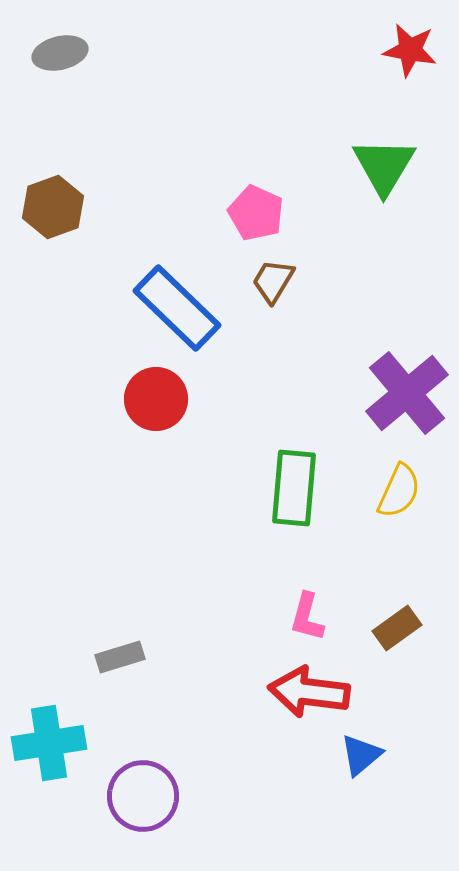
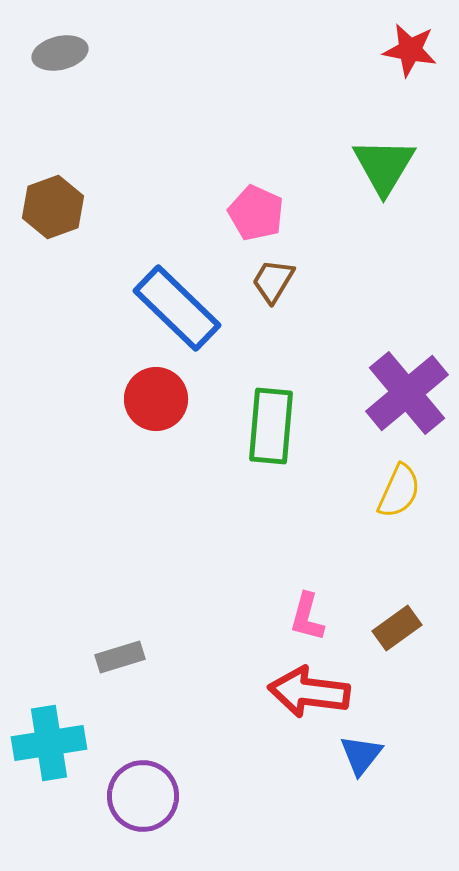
green rectangle: moved 23 px left, 62 px up
blue triangle: rotated 12 degrees counterclockwise
